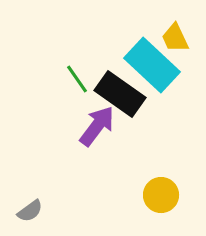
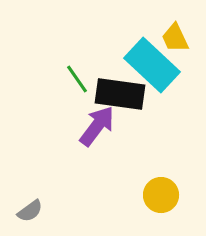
black rectangle: rotated 27 degrees counterclockwise
